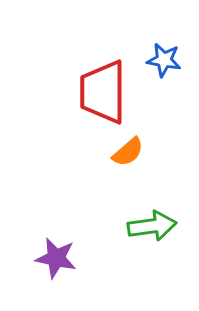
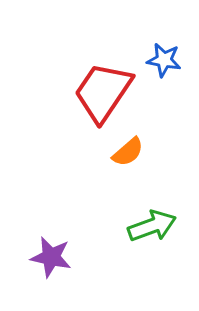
red trapezoid: rotated 34 degrees clockwise
green arrow: rotated 12 degrees counterclockwise
purple star: moved 5 px left, 1 px up
